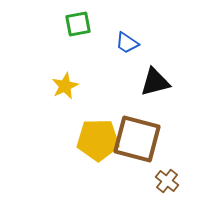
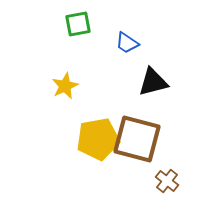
black triangle: moved 2 px left
yellow pentagon: moved 1 px up; rotated 9 degrees counterclockwise
